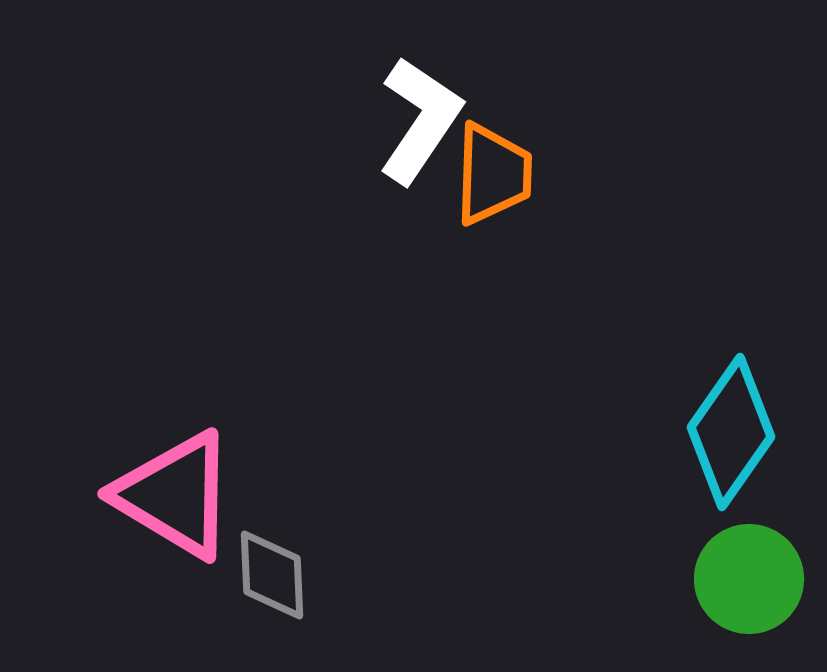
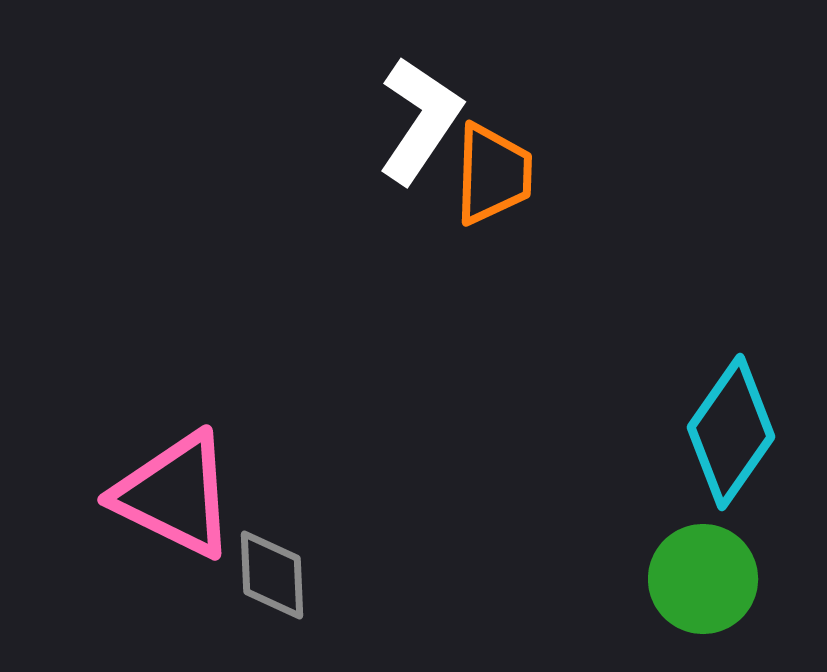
pink triangle: rotated 5 degrees counterclockwise
green circle: moved 46 px left
